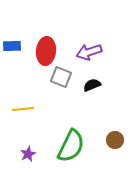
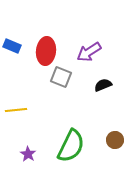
blue rectangle: rotated 24 degrees clockwise
purple arrow: rotated 15 degrees counterclockwise
black semicircle: moved 11 px right
yellow line: moved 7 px left, 1 px down
purple star: rotated 14 degrees counterclockwise
